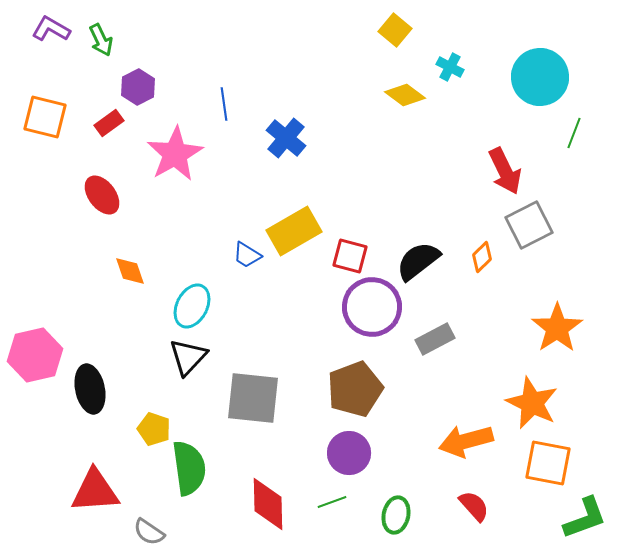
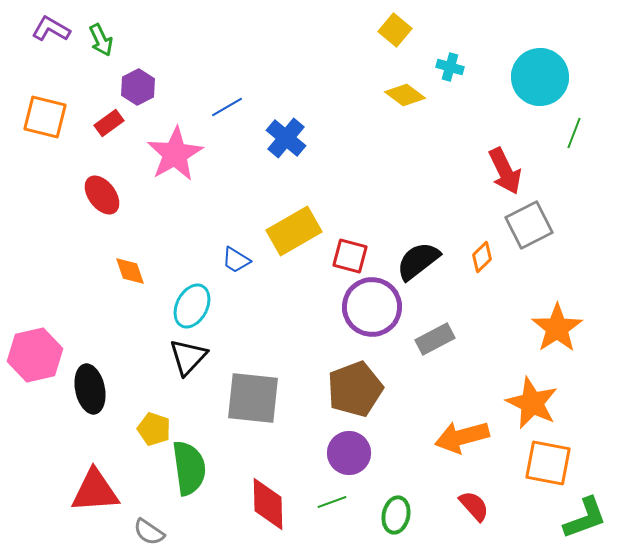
cyan cross at (450, 67): rotated 12 degrees counterclockwise
blue line at (224, 104): moved 3 px right, 3 px down; rotated 68 degrees clockwise
blue trapezoid at (247, 255): moved 11 px left, 5 px down
orange arrow at (466, 441): moved 4 px left, 4 px up
